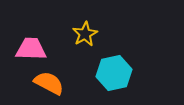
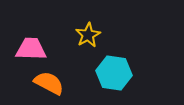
yellow star: moved 3 px right, 1 px down
cyan hexagon: rotated 20 degrees clockwise
